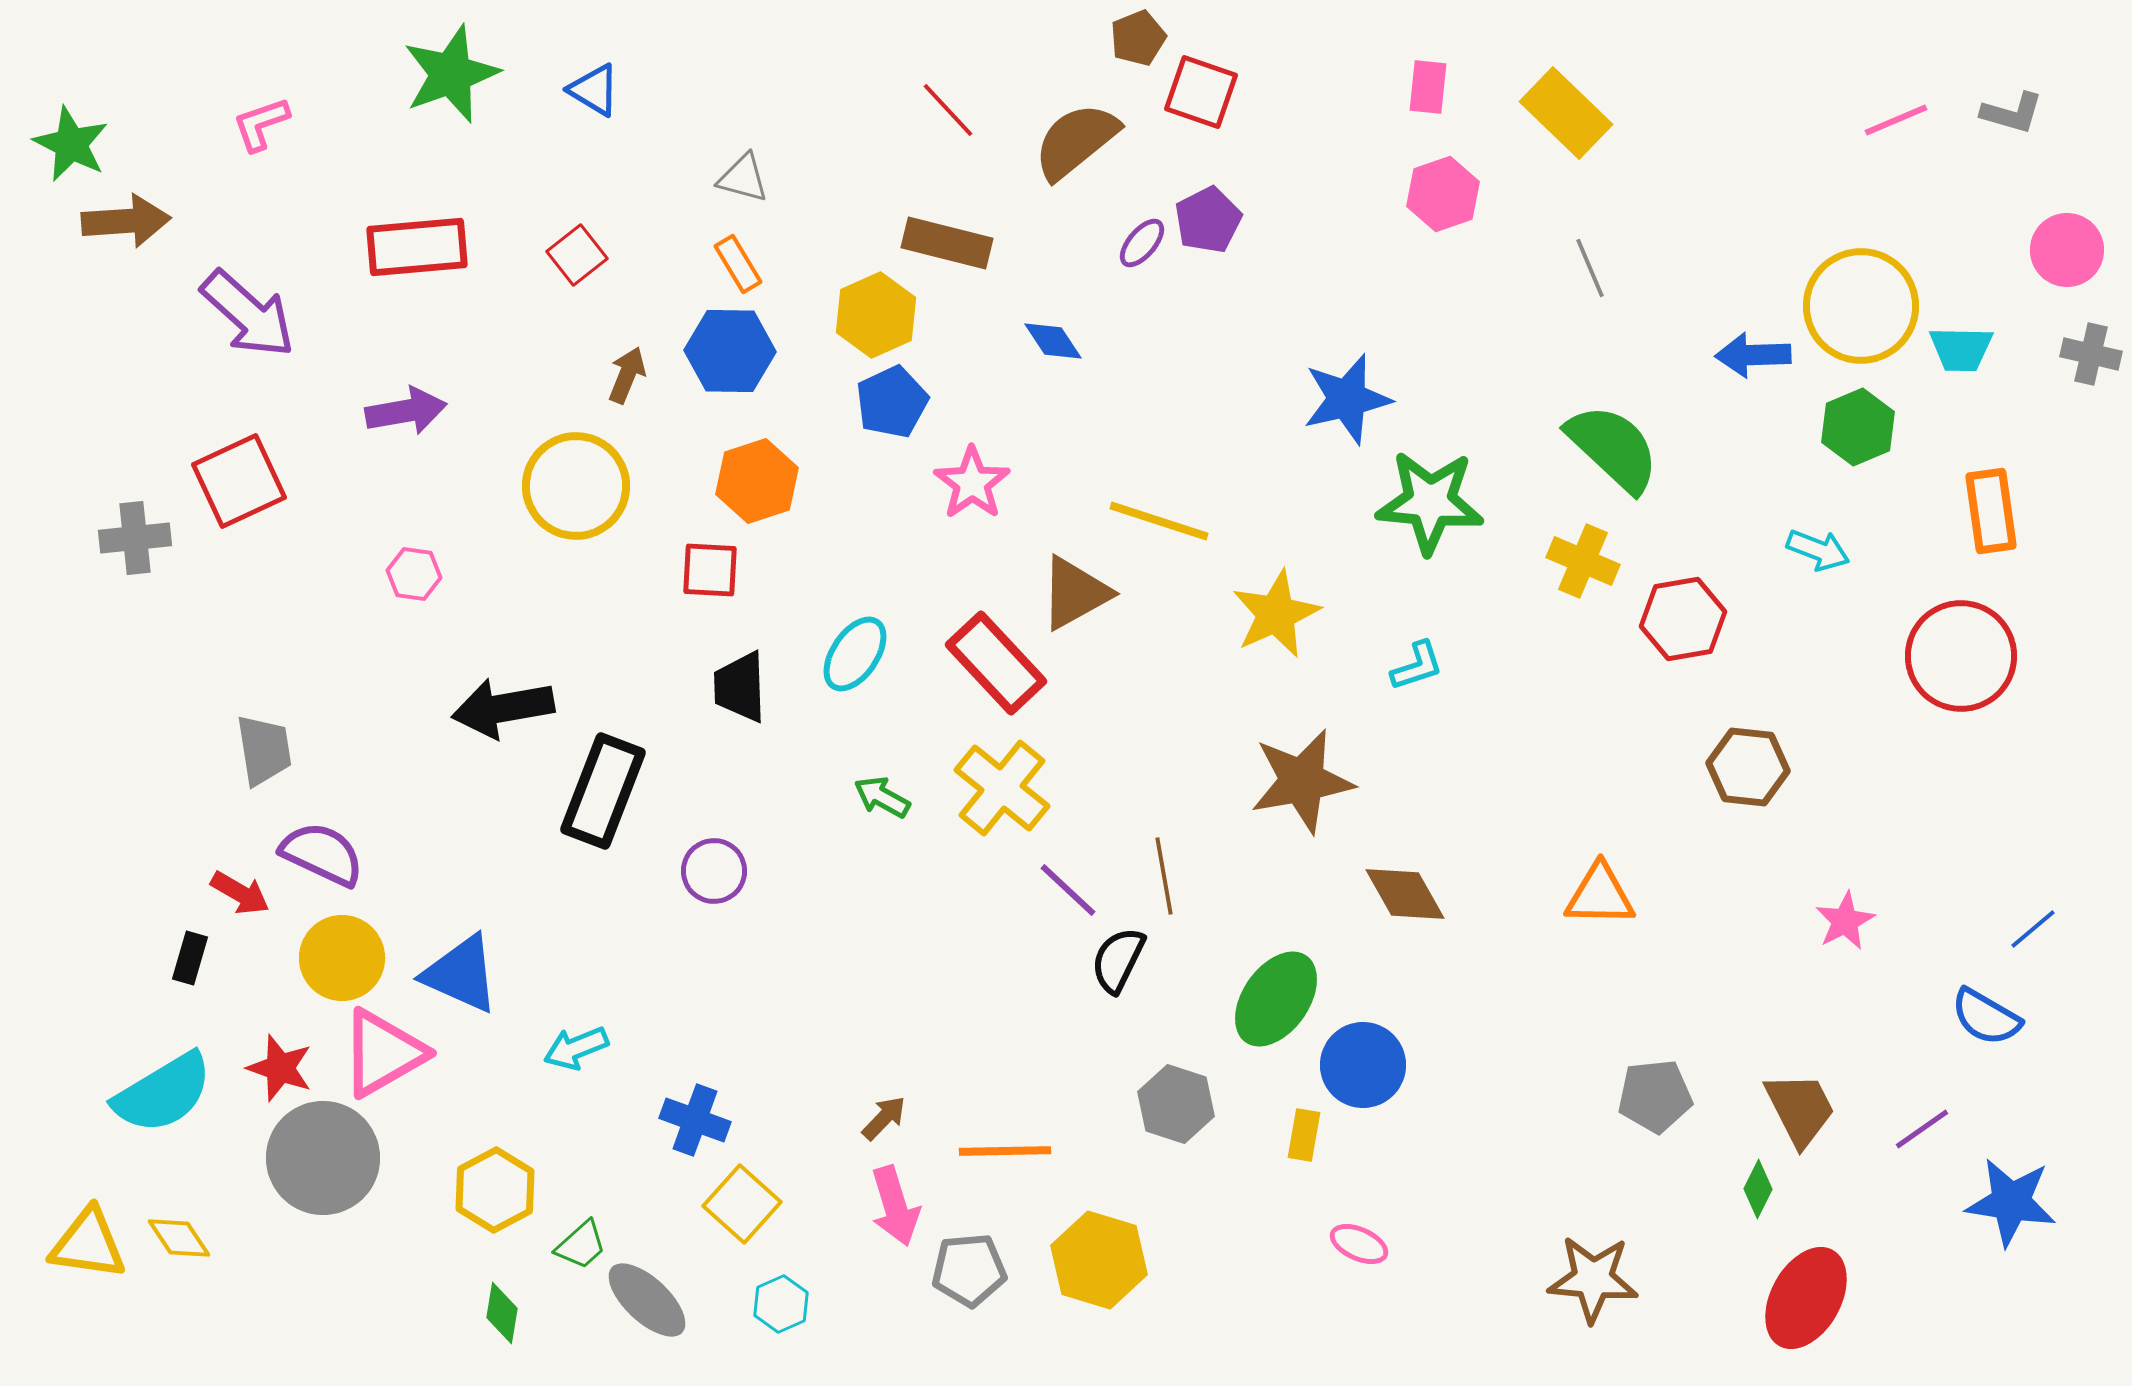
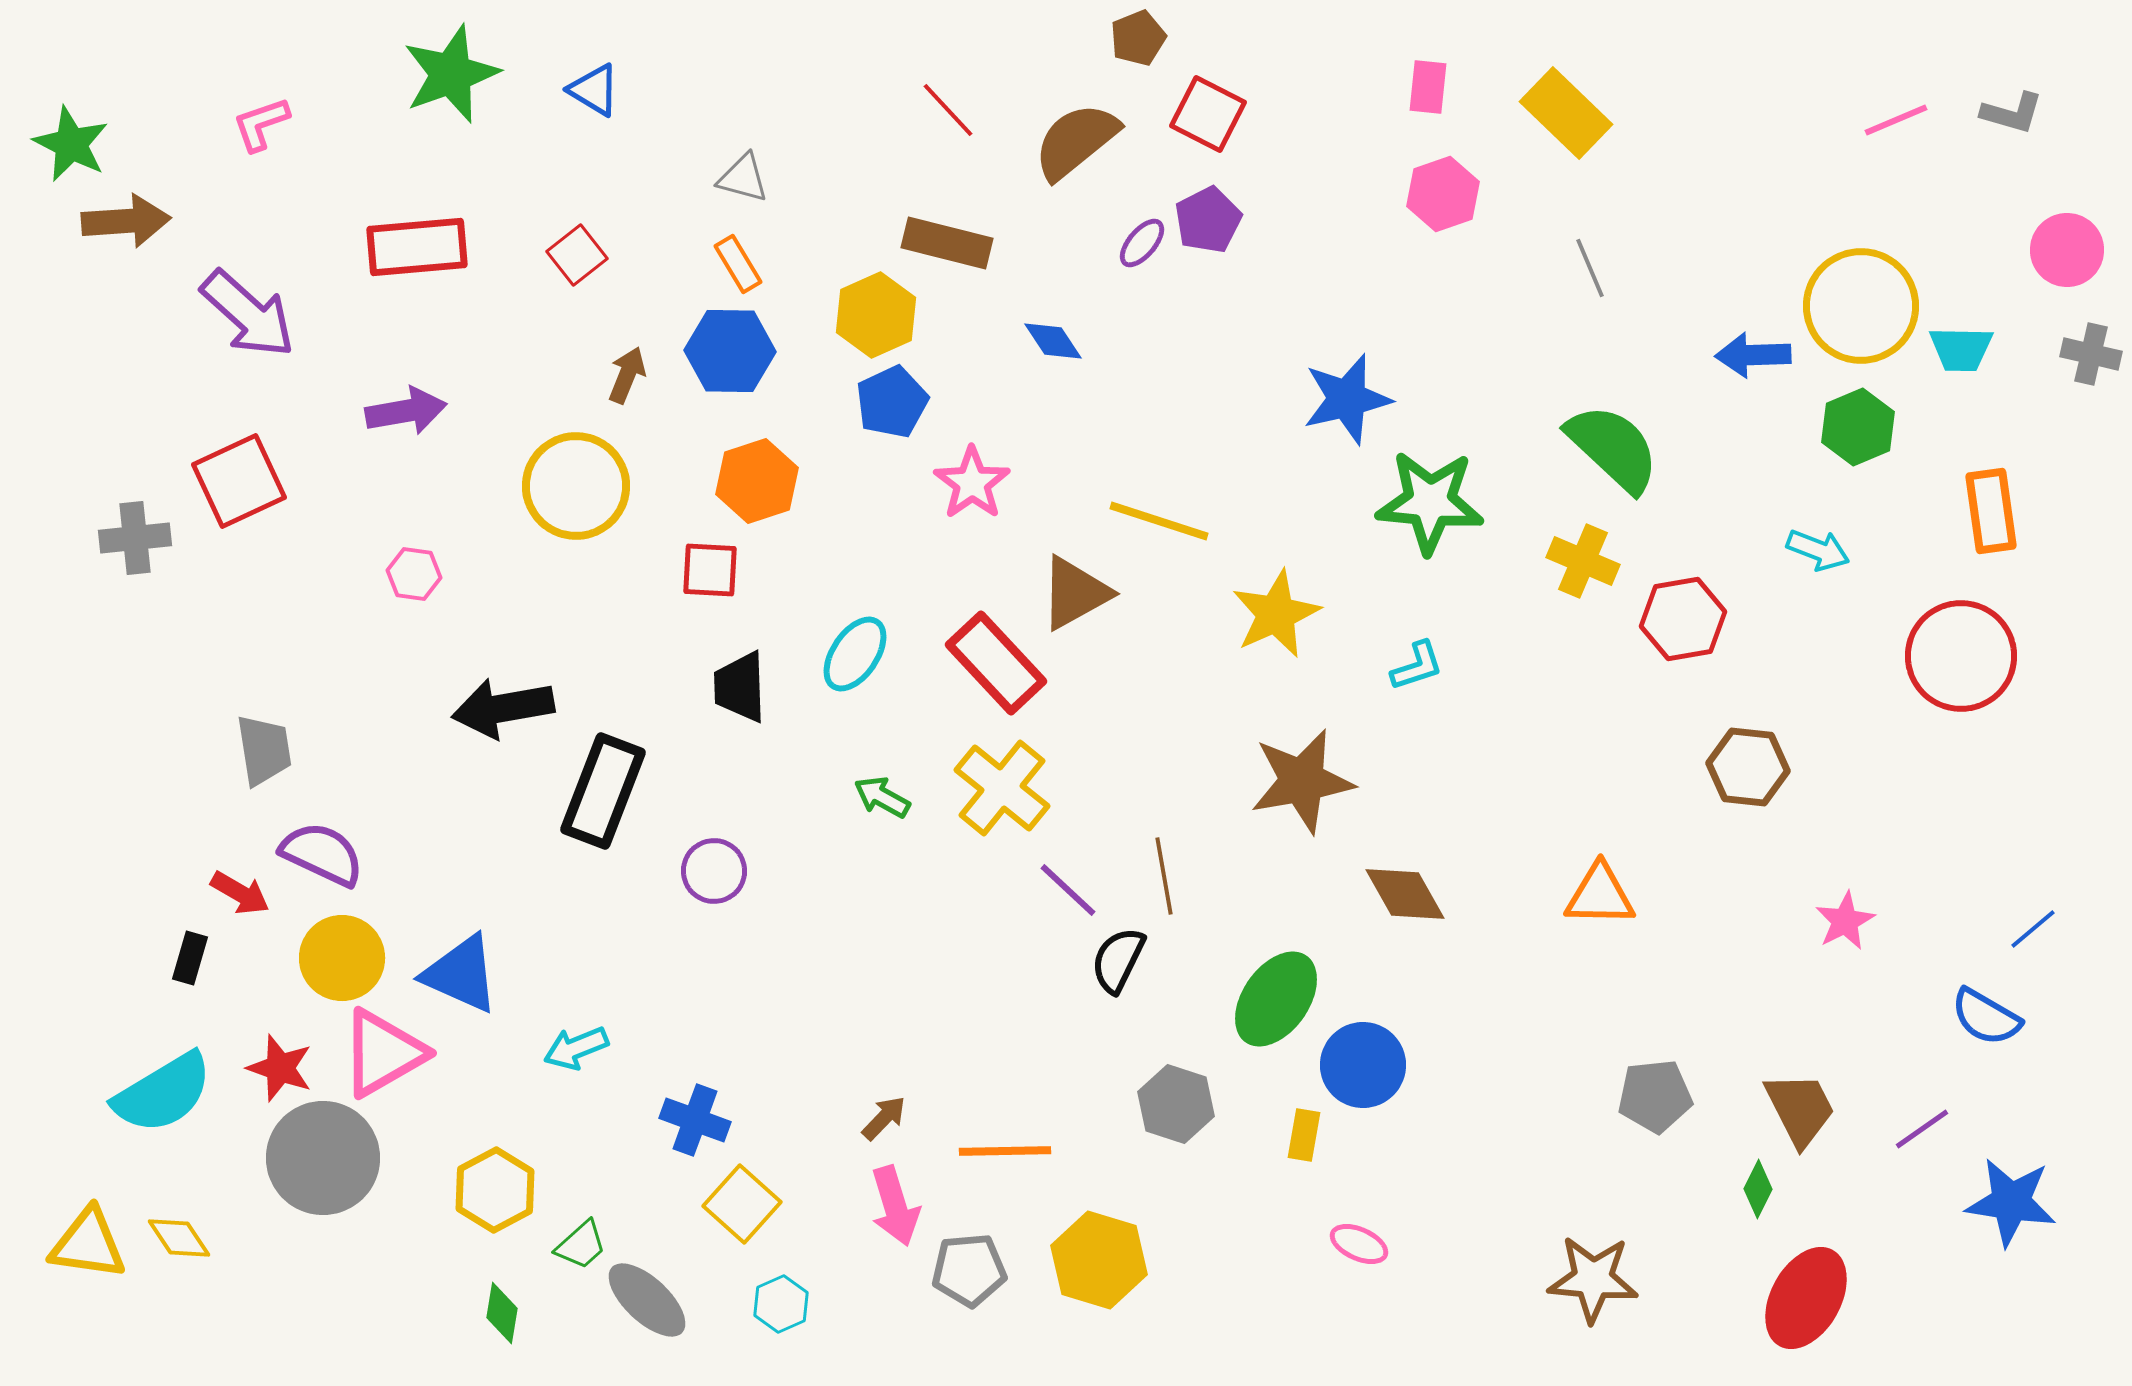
red square at (1201, 92): moved 7 px right, 22 px down; rotated 8 degrees clockwise
